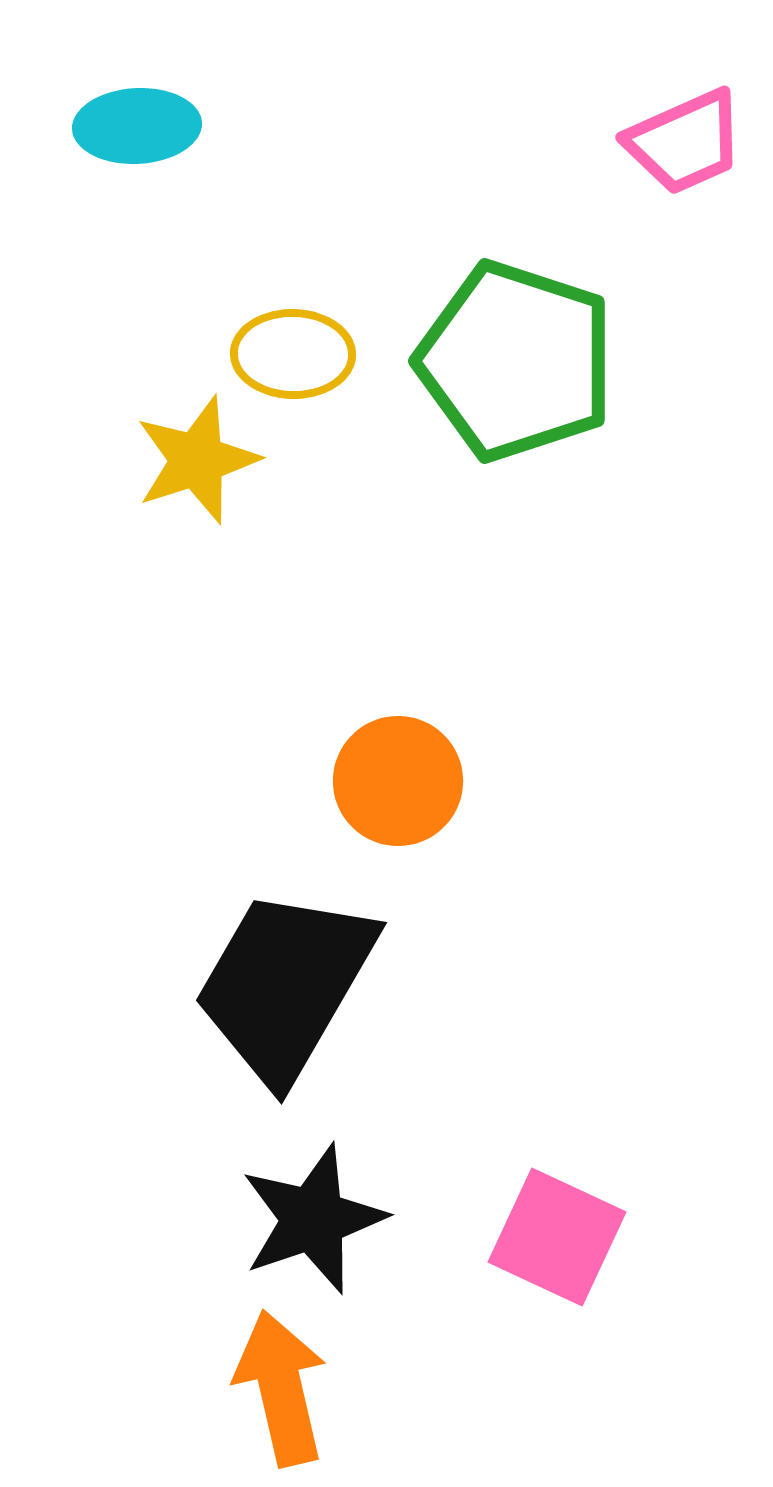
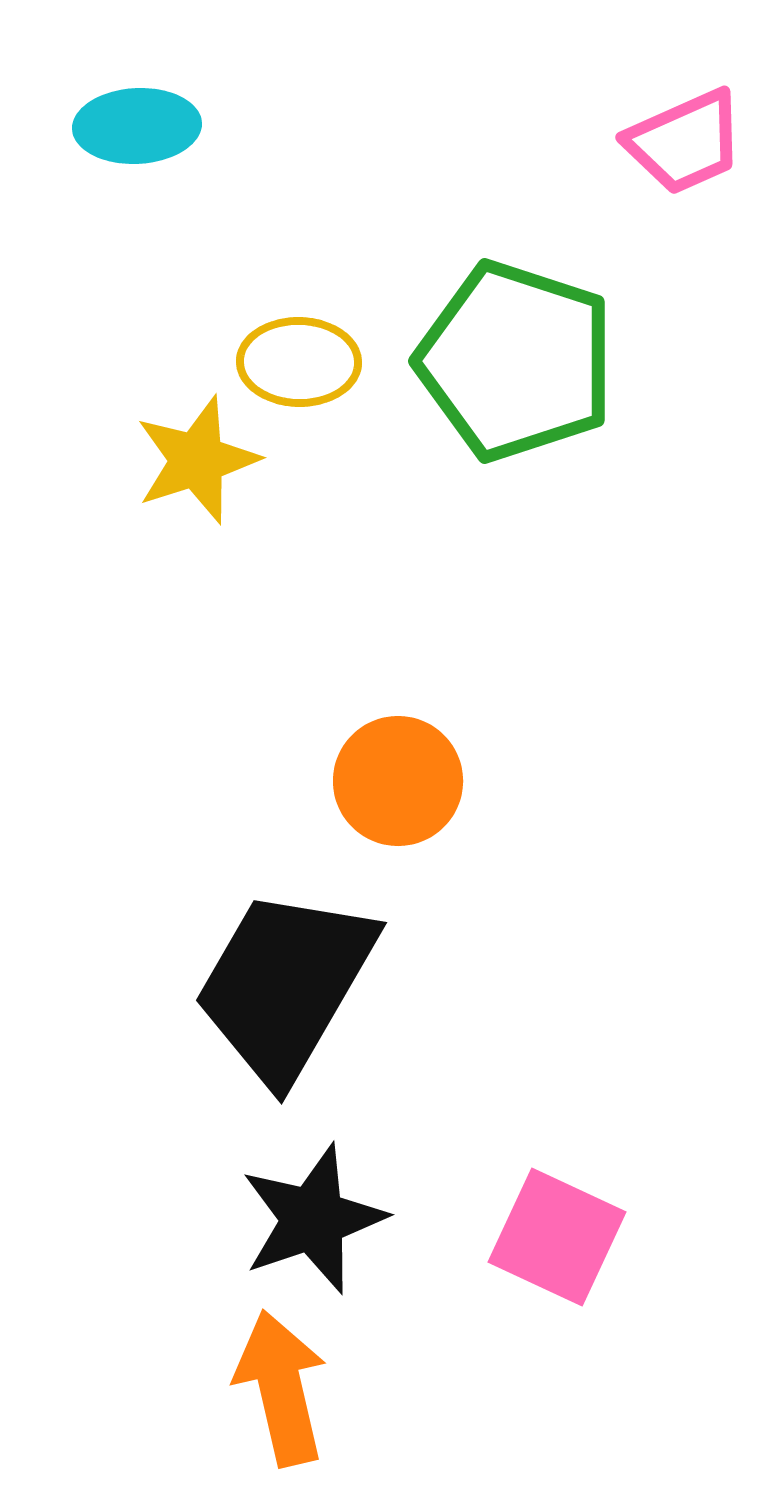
yellow ellipse: moved 6 px right, 8 px down
